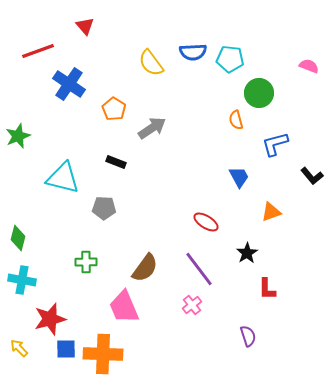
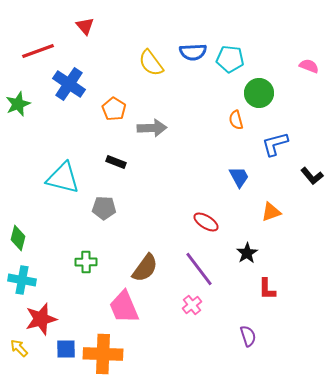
gray arrow: rotated 32 degrees clockwise
green star: moved 32 px up
red star: moved 9 px left
